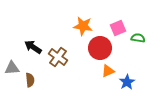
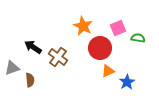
orange star: rotated 18 degrees clockwise
gray triangle: rotated 14 degrees counterclockwise
